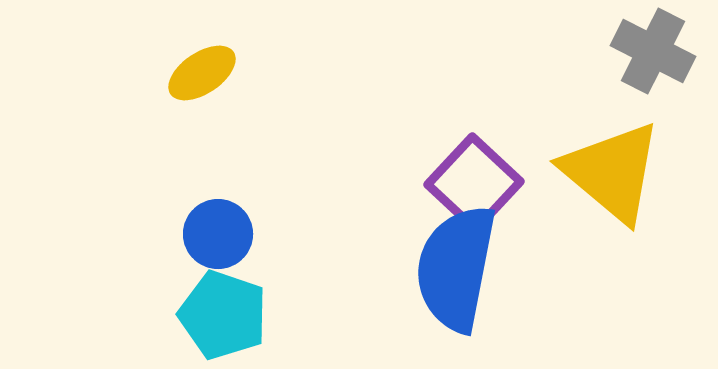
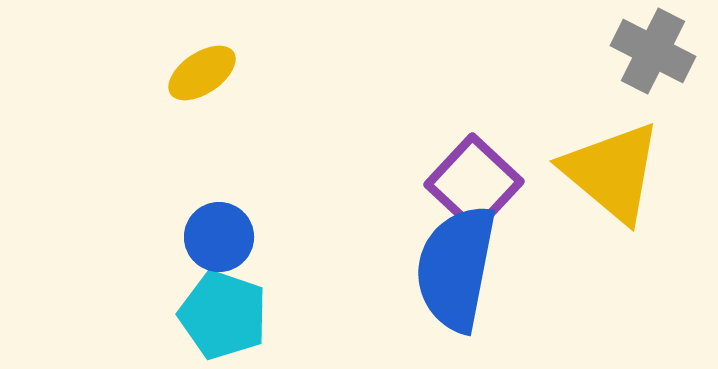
blue circle: moved 1 px right, 3 px down
